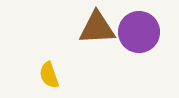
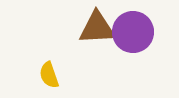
purple circle: moved 6 px left
